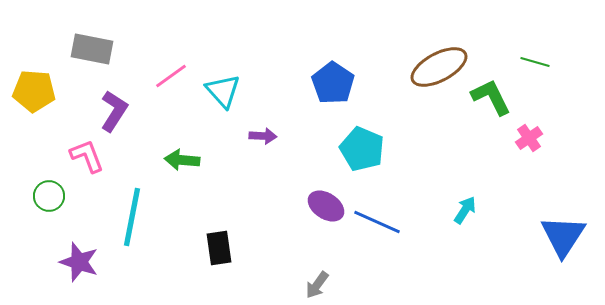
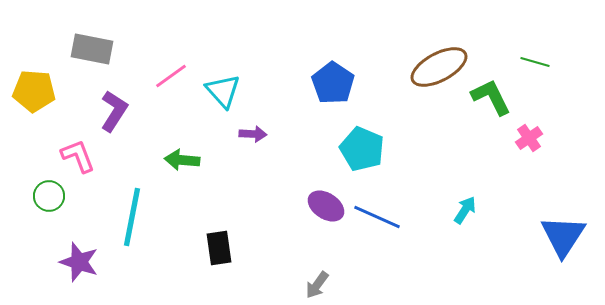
purple arrow: moved 10 px left, 2 px up
pink L-shape: moved 9 px left
blue line: moved 5 px up
